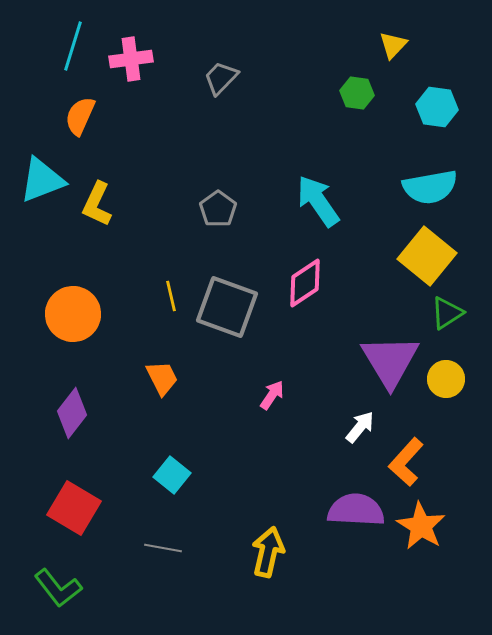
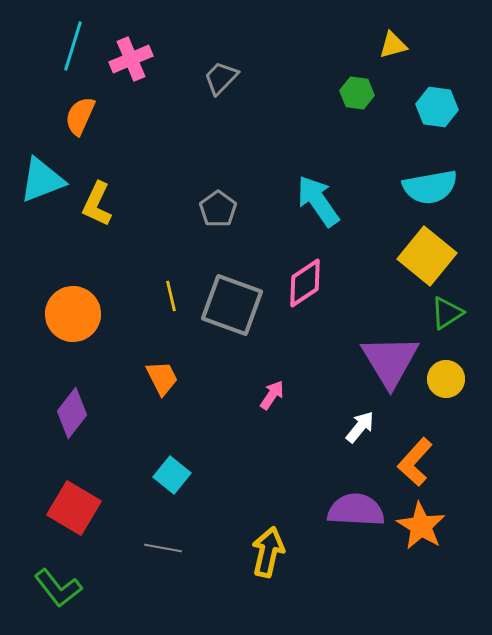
yellow triangle: rotated 32 degrees clockwise
pink cross: rotated 15 degrees counterclockwise
gray square: moved 5 px right, 2 px up
orange L-shape: moved 9 px right
